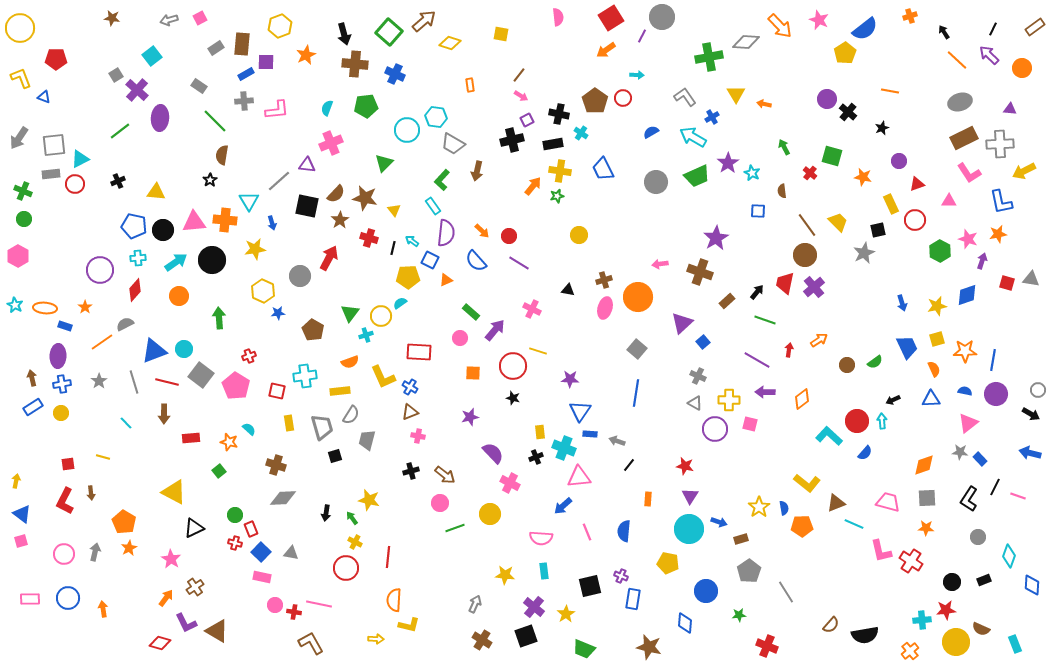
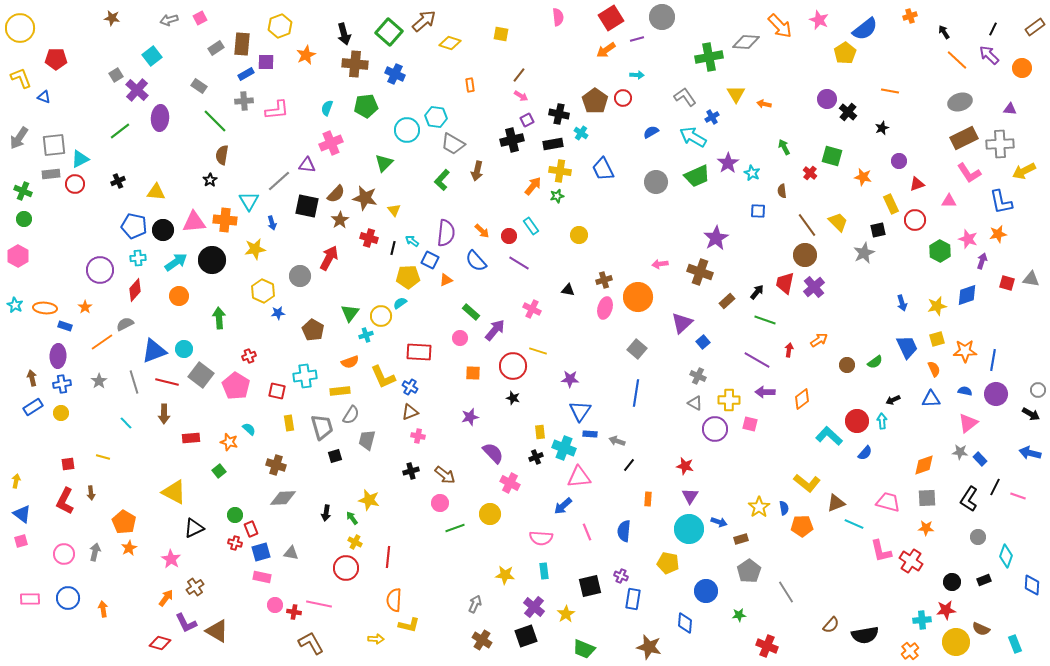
purple line at (642, 36): moved 5 px left, 3 px down; rotated 48 degrees clockwise
cyan rectangle at (433, 206): moved 98 px right, 20 px down
blue square at (261, 552): rotated 30 degrees clockwise
cyan diamond at (1009, 556): moved 3 px left
